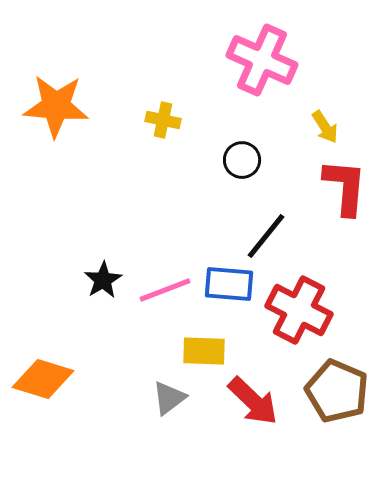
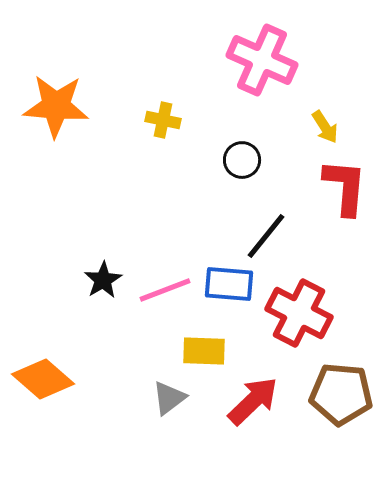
red cross: moved 3 px down
orange diamond: rotated 24 degrees clockwise
brown pentagon: moved 4 px right, 3 px down; rotated 18 degrees counterclockwise
red arrow: rotated 88 degrees counterclockwise
